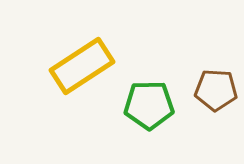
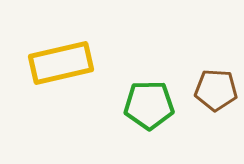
yellow rectangle: moved 21 px left, 3 px up; rotated 20 degrees clockwise
